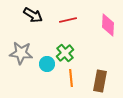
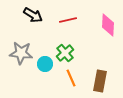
cyan circle: moved 2 px left
orange line: rotated 18 degrees counterclockwise
